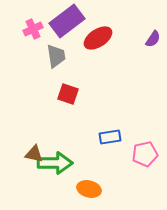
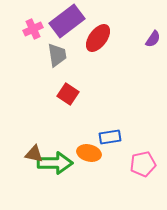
red ellipse: rotated 20 degrees counterclockwise
gray trapezoid: moved 1 px right, 1 px up
red square: rotated 15 degrees clockwise
pink pentagon: moved 2 px left, 10 px down
orange ellipse: moved 36 px up
